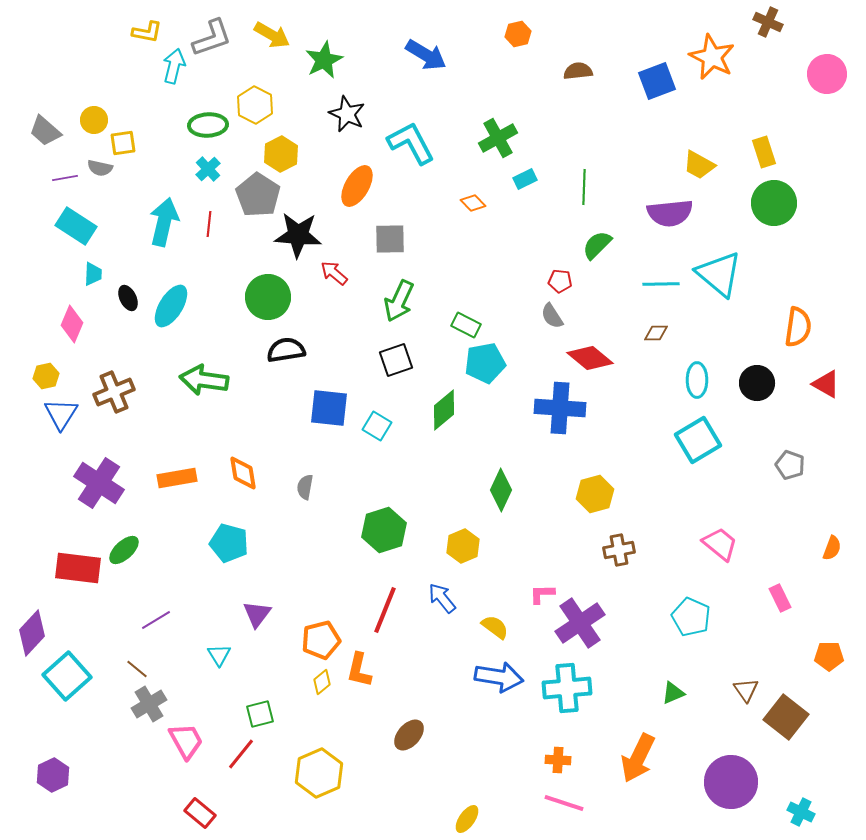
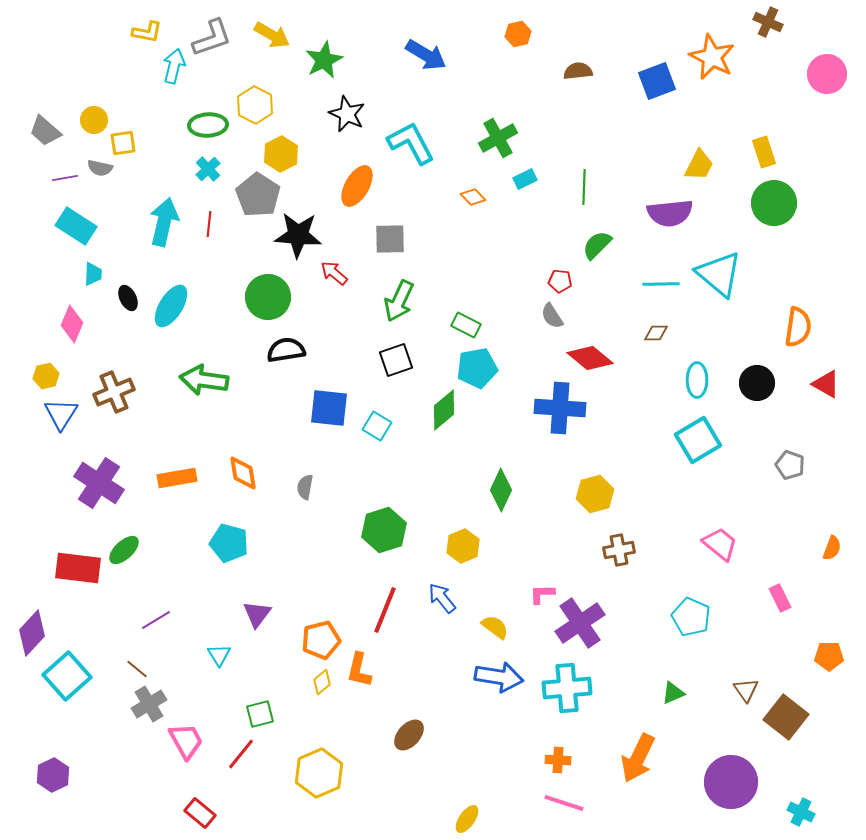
yellow trapezoid at (699, 165): rotated 92 degrees counterclockwise
orange diamond at (473, 203): moved 6 px up
cyan pentagon at (485, 363): moved 8 px left, 5 px down
